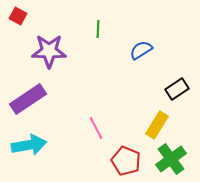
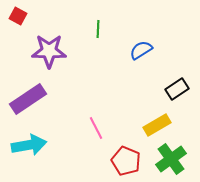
yellow rectangle: rotated 28 degrees clockwise
